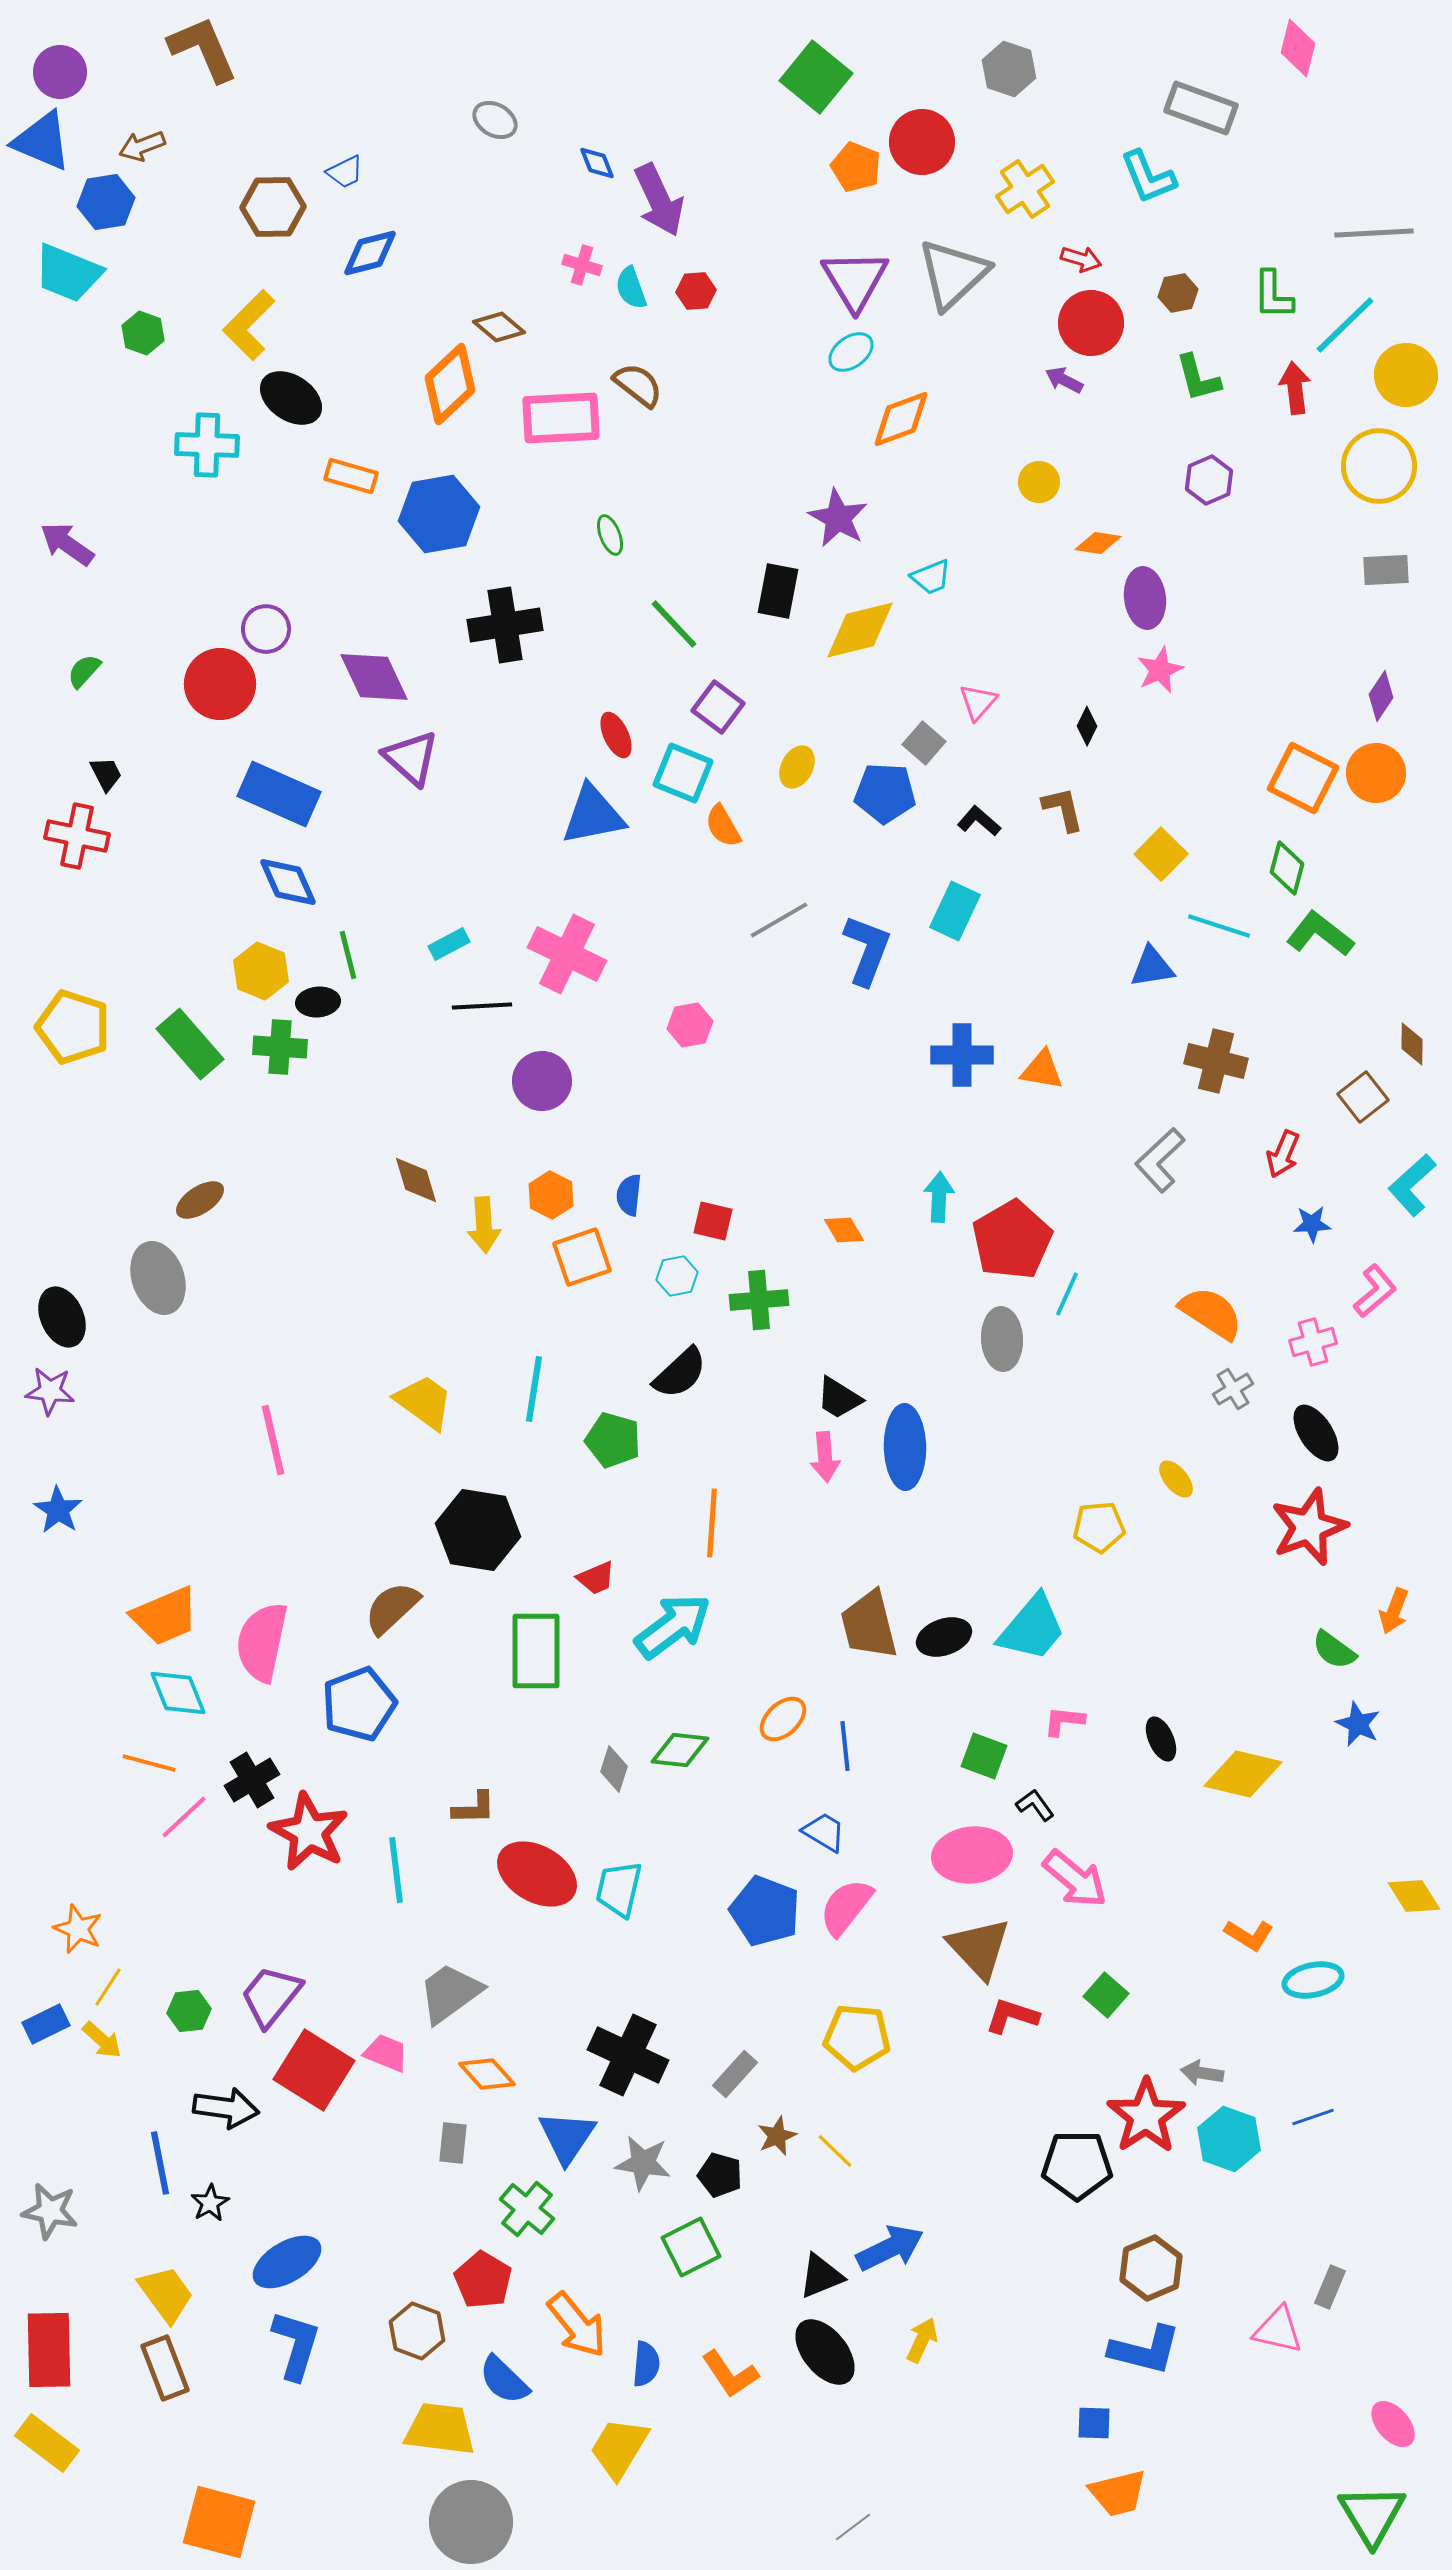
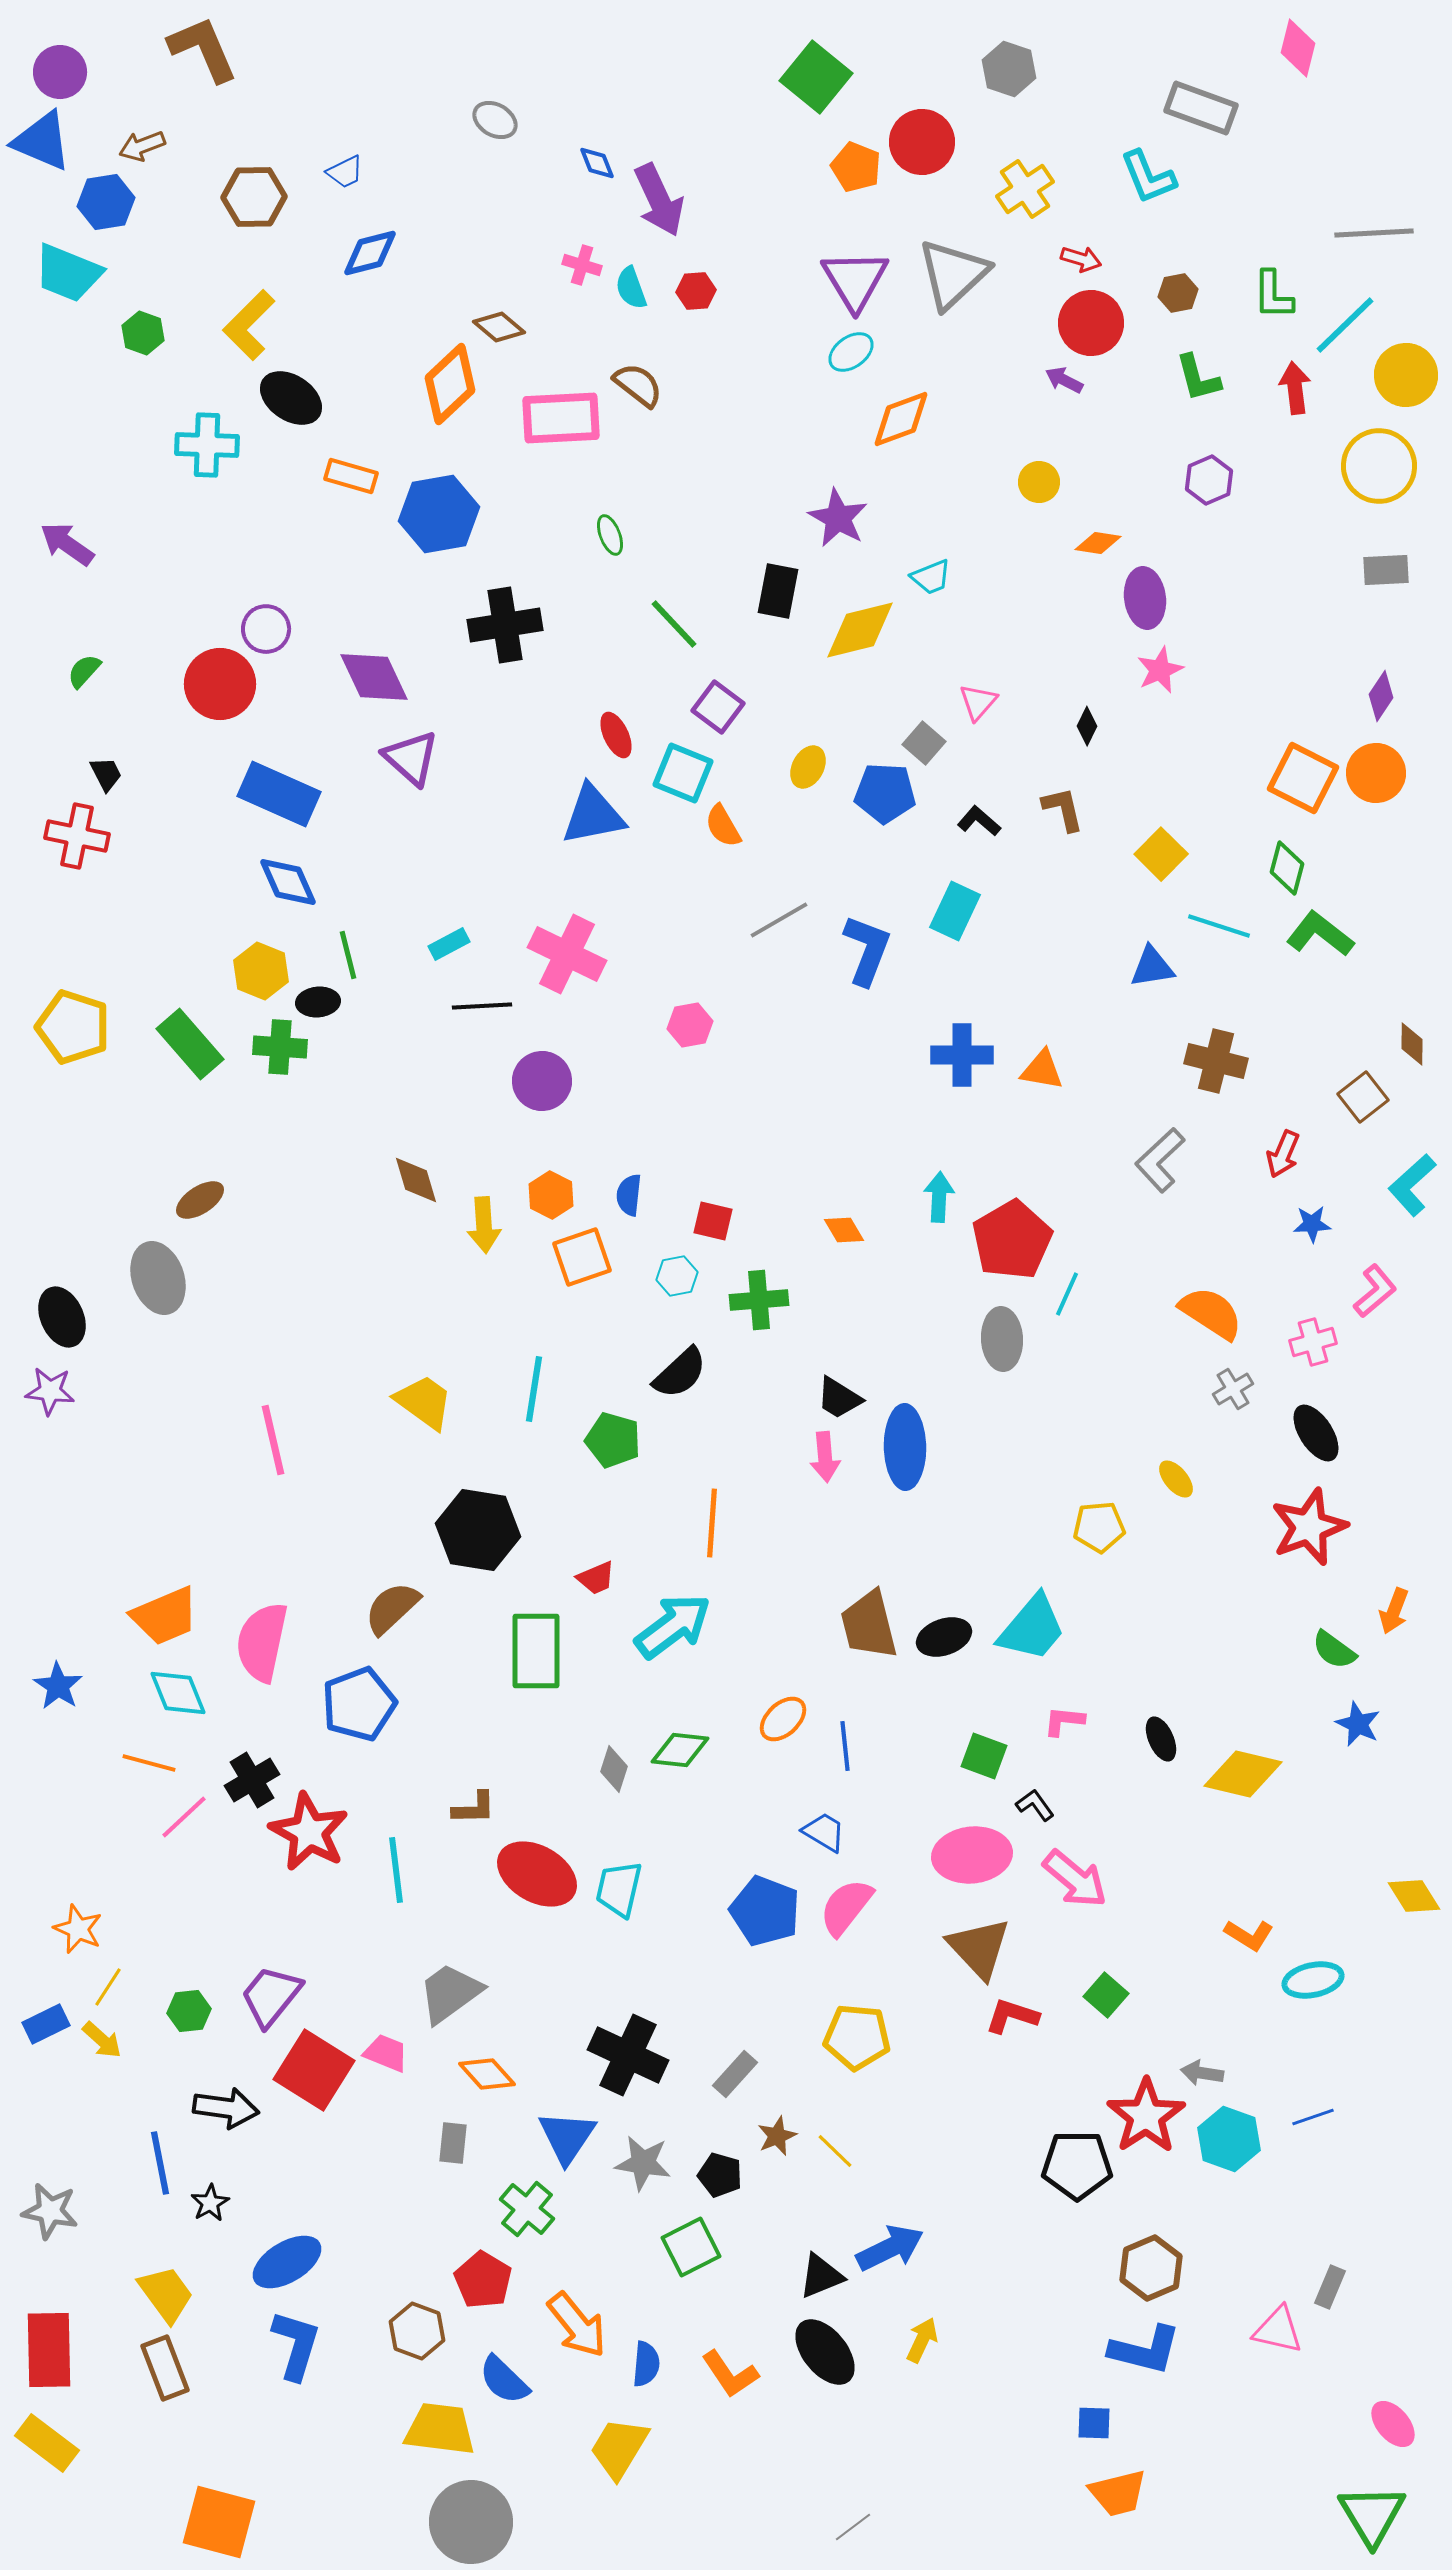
brown hexagon at (273, 207): moved 19 px left, 10 px up
yellow ellipse at (797, 767): moved 11 px right
blue star at (58, 1510): moved 176 px down
